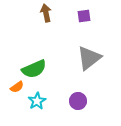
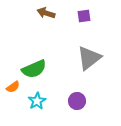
brown arrow: rotated 60 degrees counterclockwise
orange semicircle: moved 4 px left
purple circle: moved 1 px left
